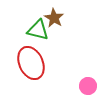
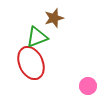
brown star: rotated 24 degrees clockwise
green triangle: moved 1 px left, 7 px down; rotated 35 degrees counterclockwise
